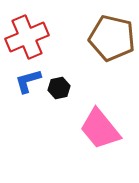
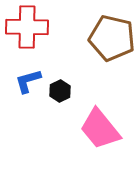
red cross: moved 10 px up; rotated 24 degrees clockwise
black hexagon: moved 1 px right, 3 px down; rotated 15 degrees counterclockwise
